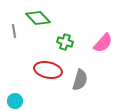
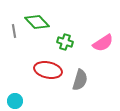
green diamond: moved 1 px left, 4 px down
pink semicircle: rotated 15 degrees clockwise
